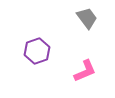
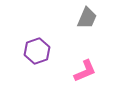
gray trapezoid: rotated 60 degrees clockwise
